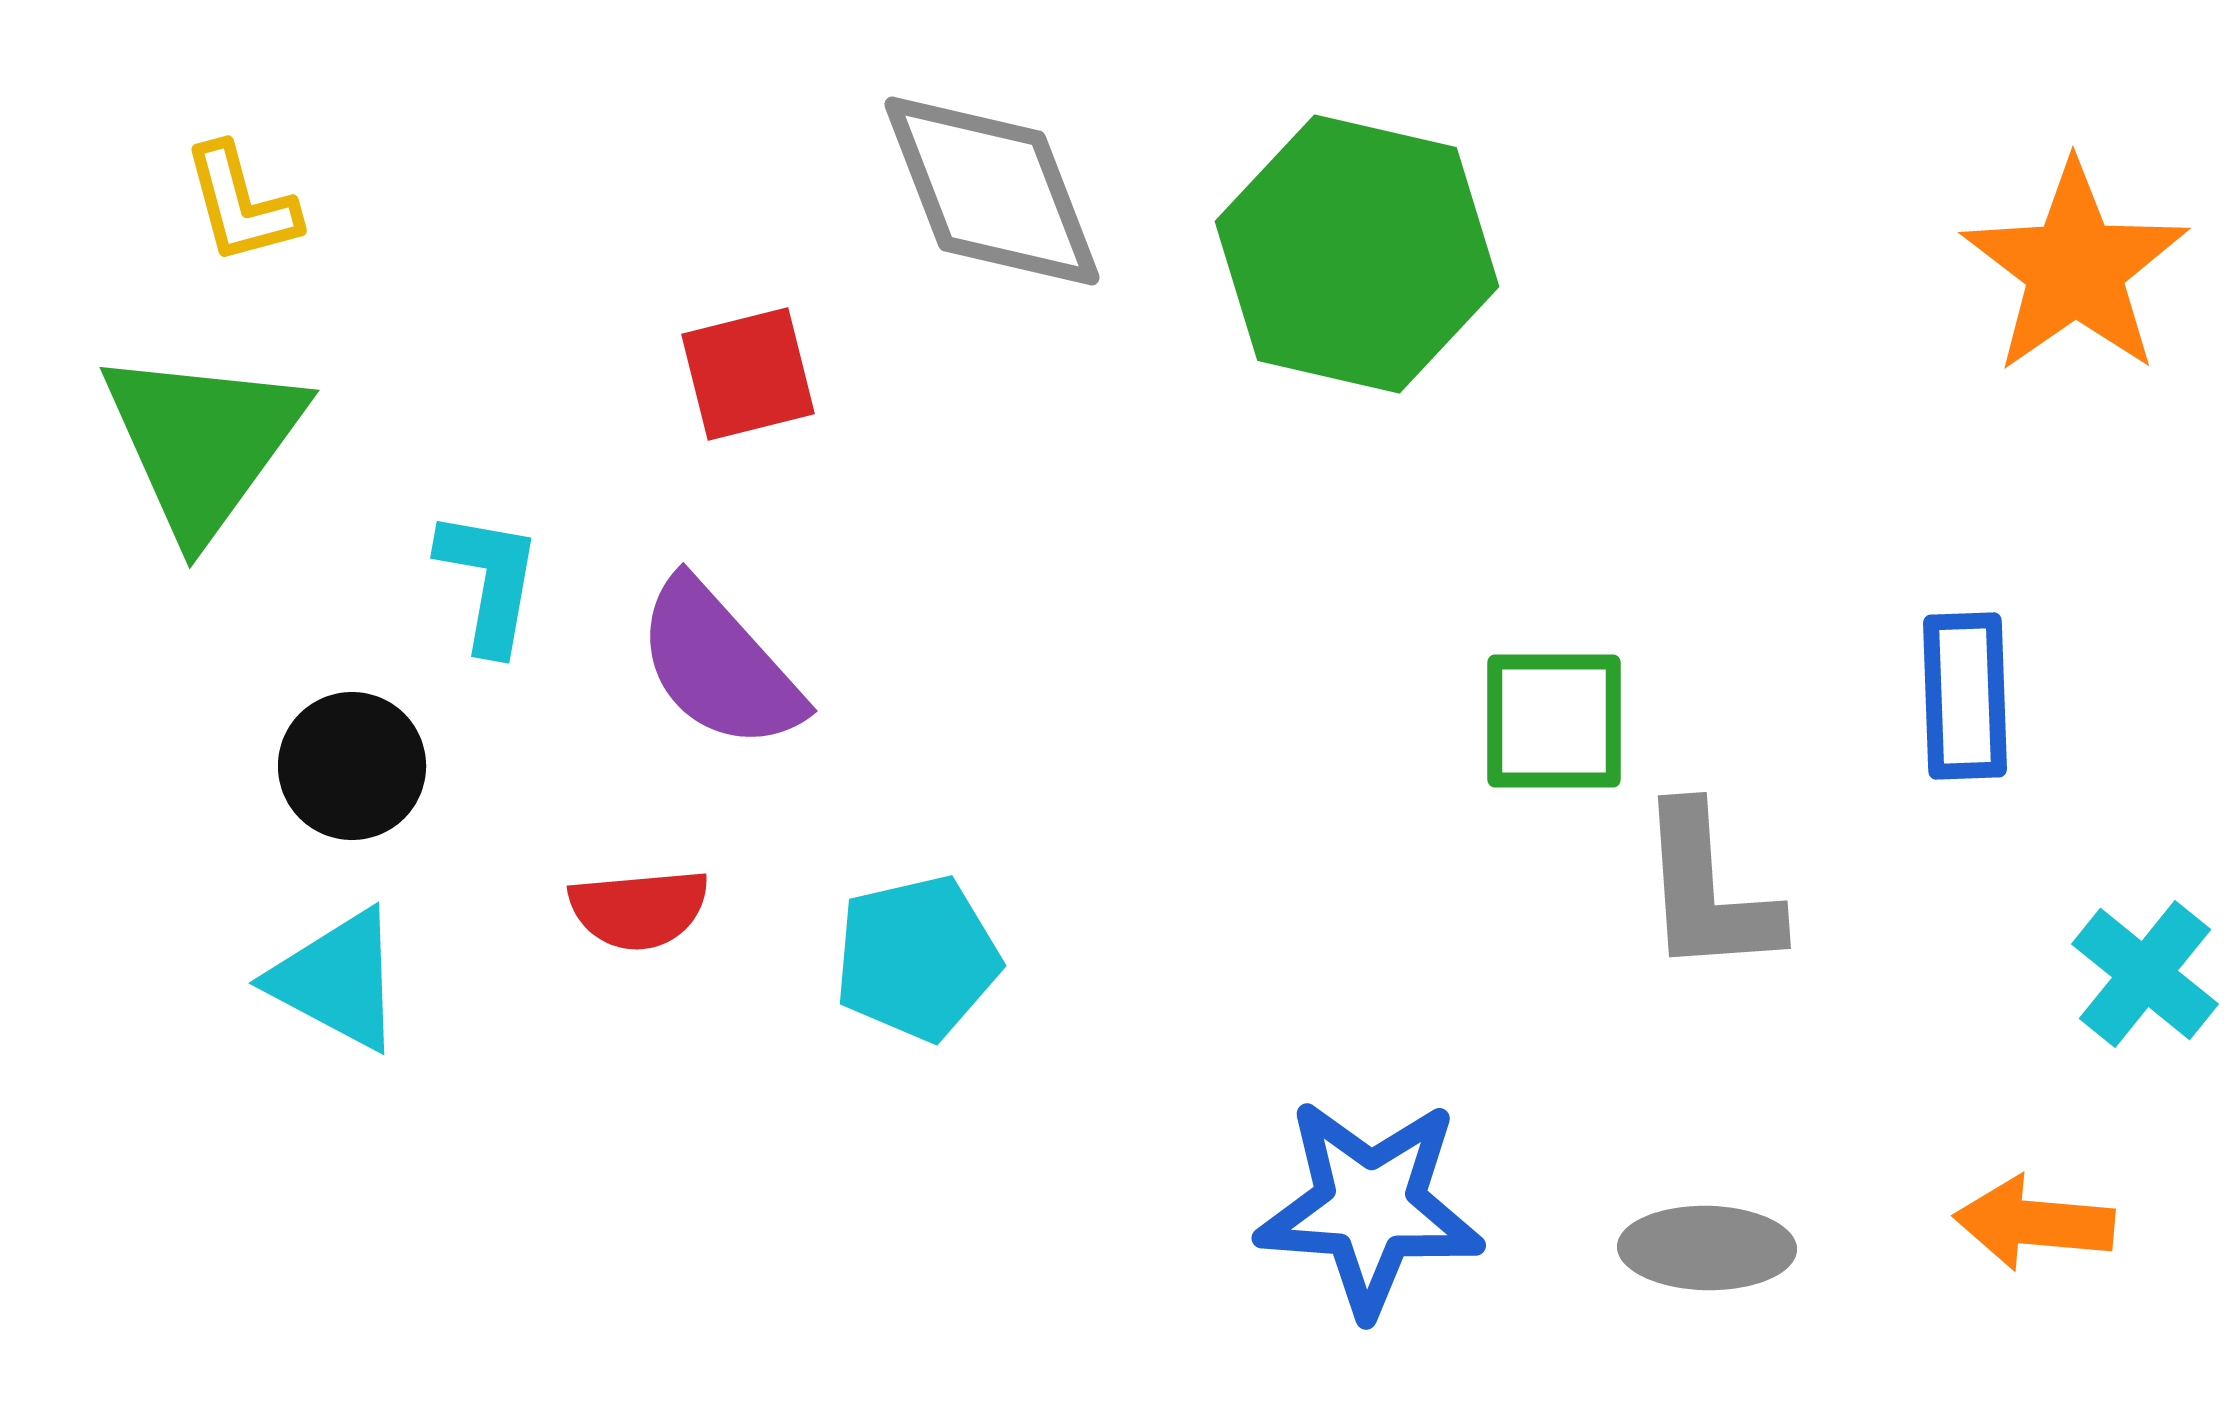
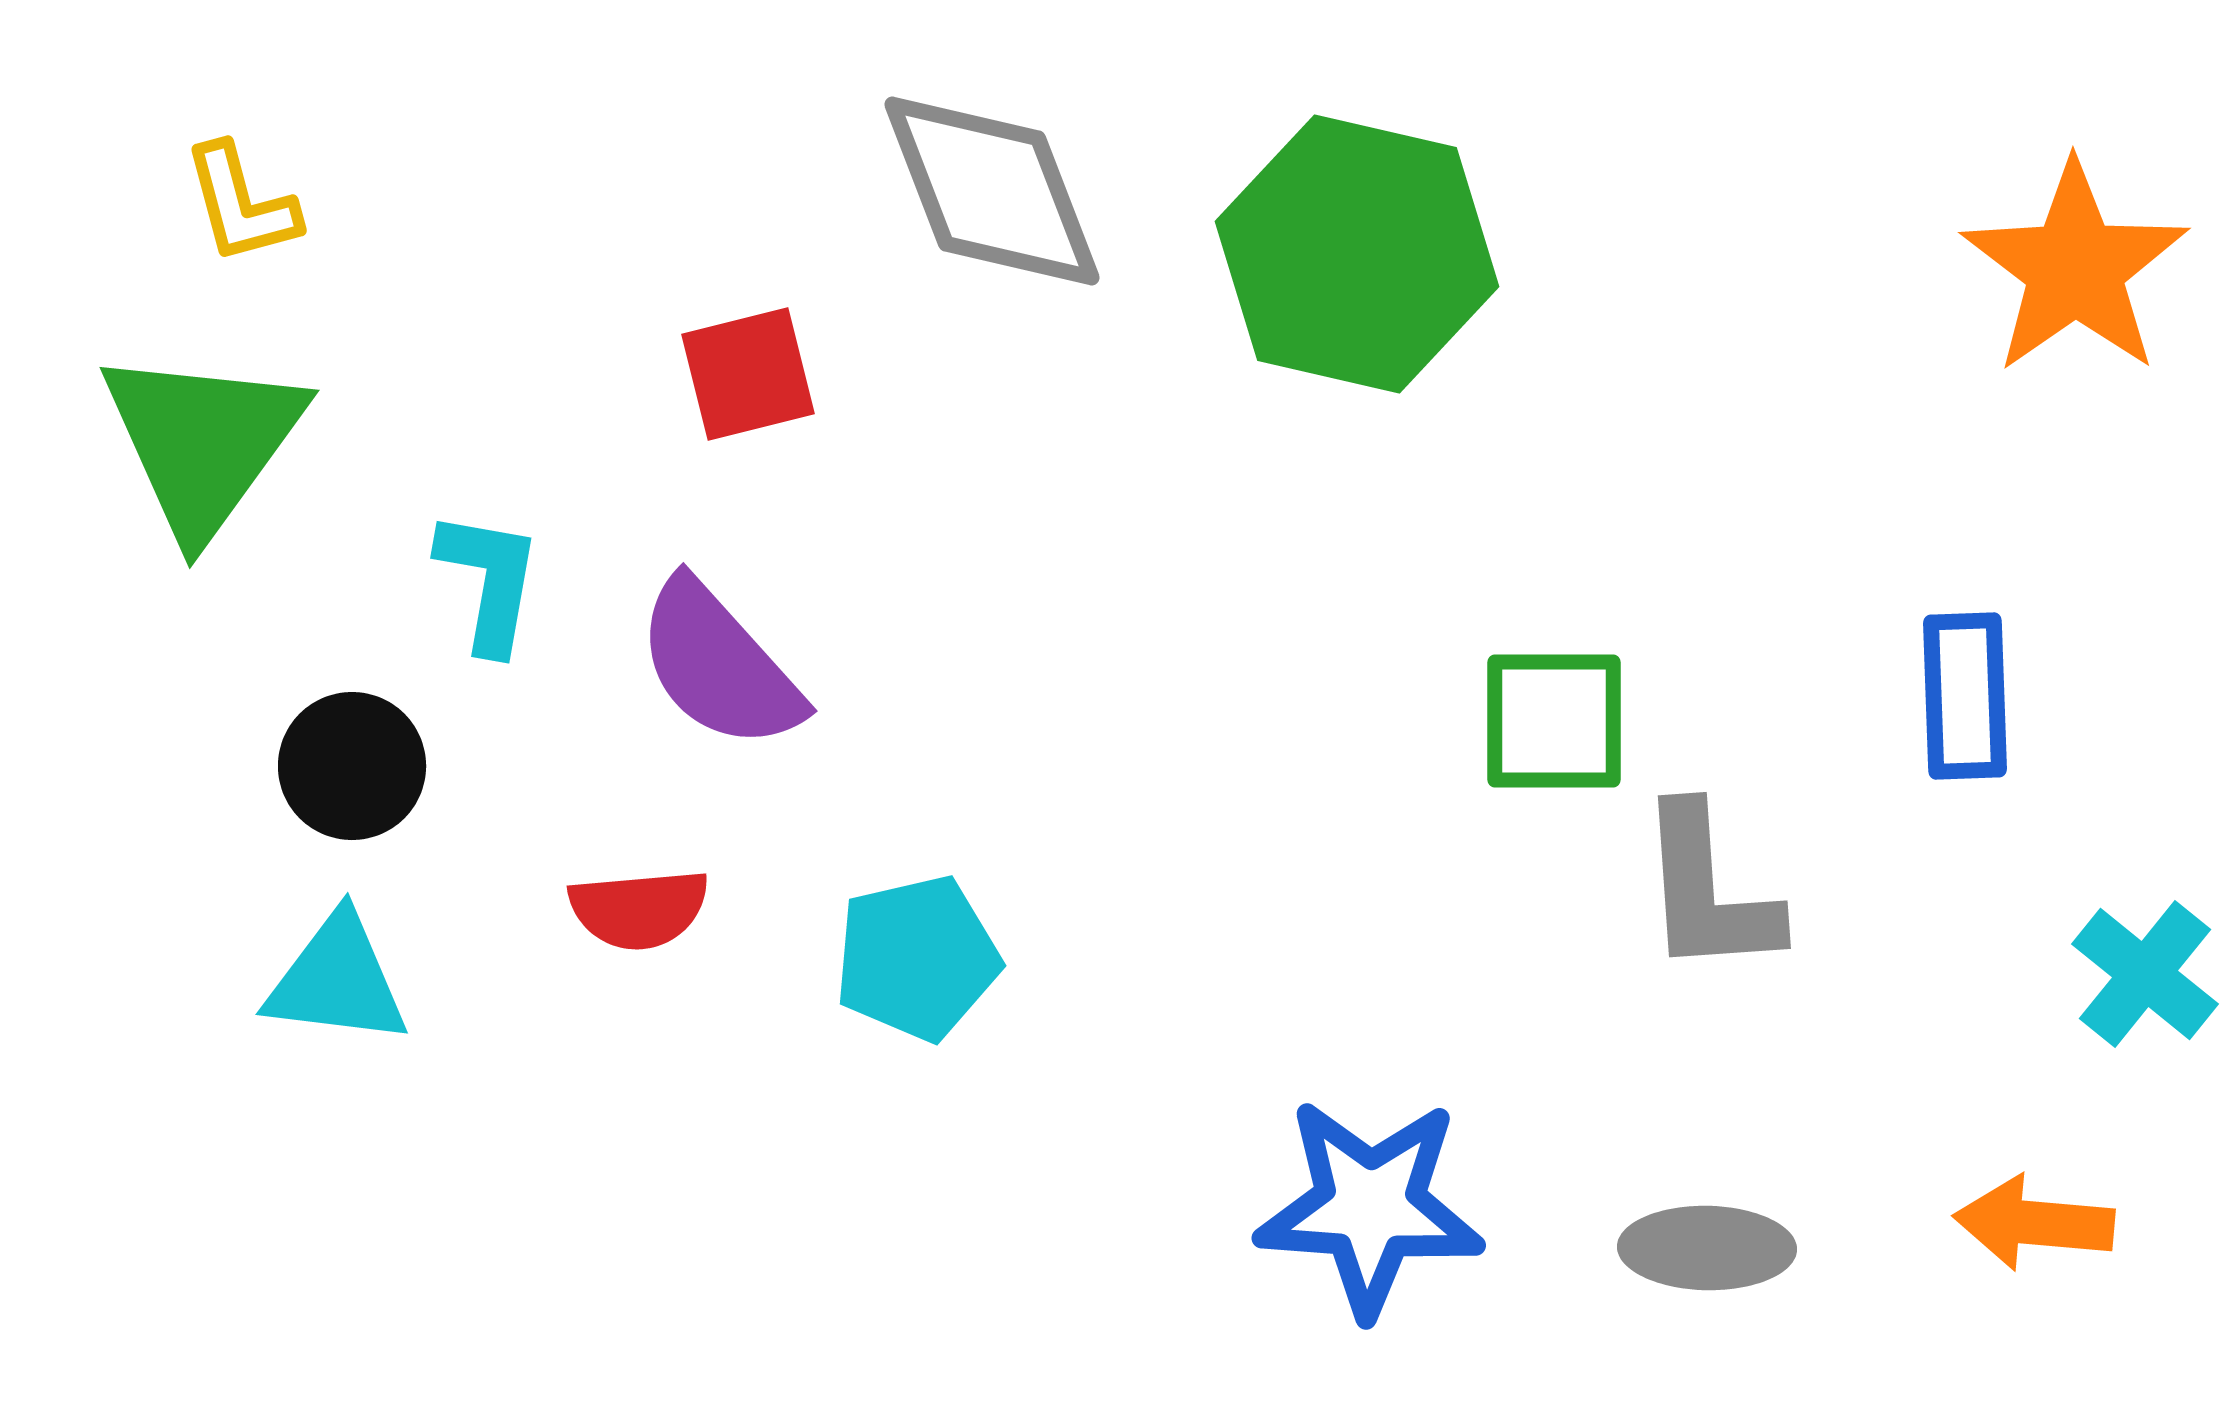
cyan triangle: rotated 21 degrees counterclockwise
